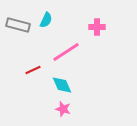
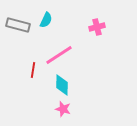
pink cross: rotated 14 degrees counterclockwise
pink line: moved 7 px left, 3 px down
red line: rotated 56 degrees counterclockwise
cyan diamond: rotated 25 degrees clockwise
